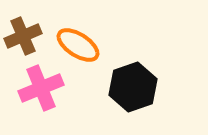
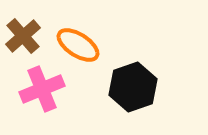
brown cross: rotated 18 degrees counterclockwise
pink cross: moved 1 px right, 1 px down
